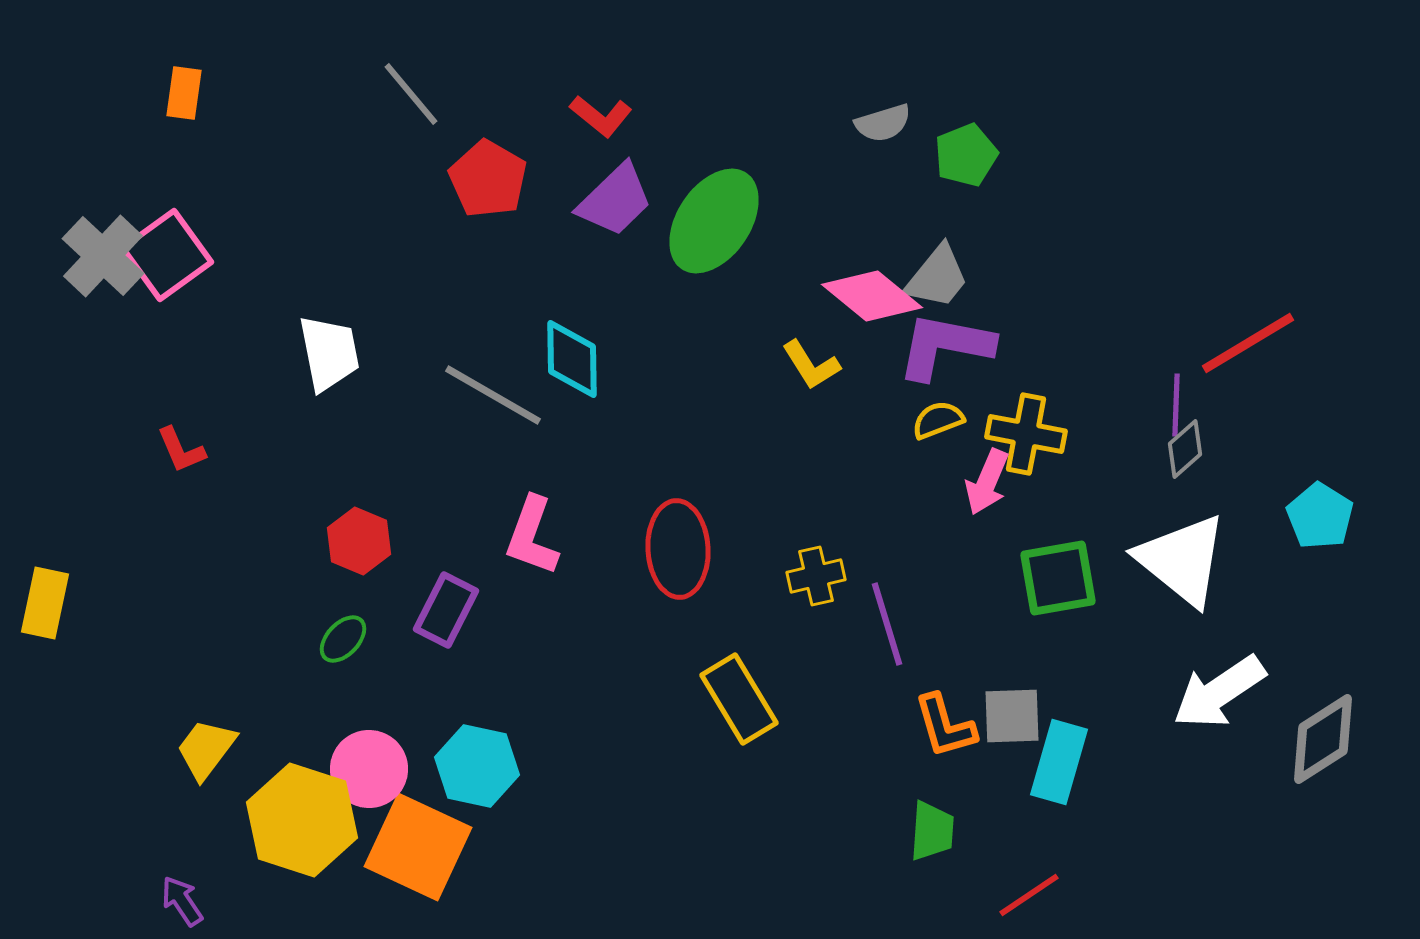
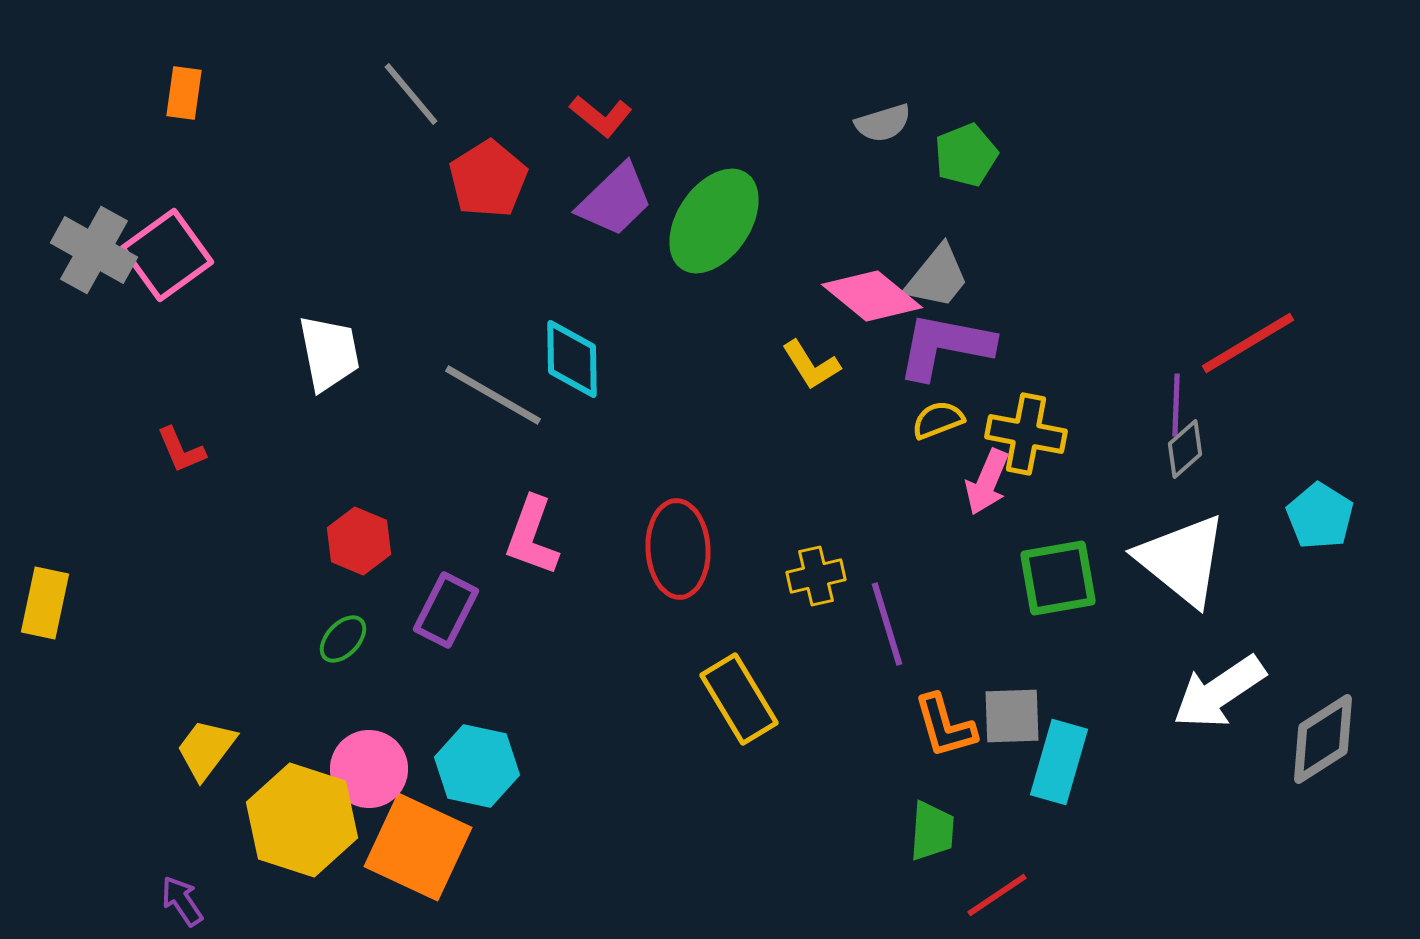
red pentagon at (488, 179): rotated 10 degrees clockwise
gray cross at (103, 256): moved 9 px left, 6 px up; rotated 14 degrees counterclockwise
red line at (1029, 895): moved 32 px left
